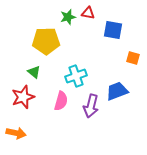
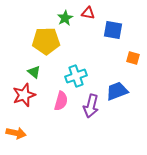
green star: moved 3 px left, 1 px down; rotated 14 degrees counterclockwise
red star: moved 1 px right, 2 px up
